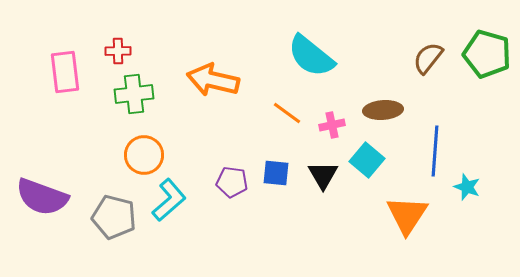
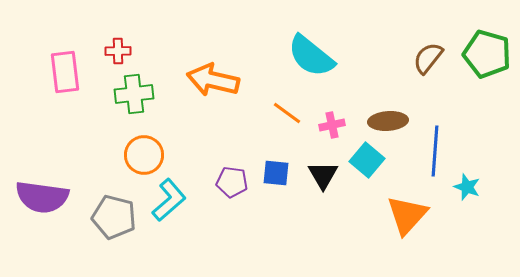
brown ellipse: moved 5 px right, 11 px down
purple semicircle: rotated 12 degrees counterclockwise
orange triangle: rotated 9 degrees clockwise
